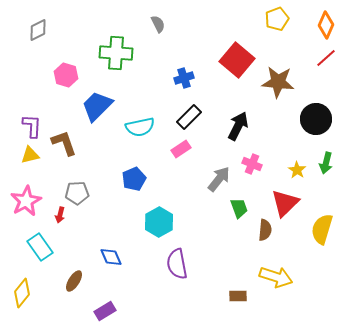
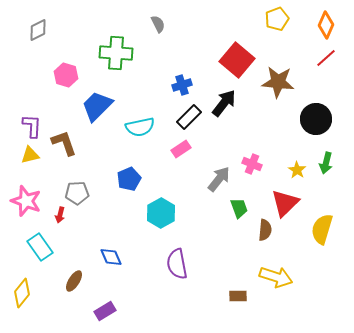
blue cross: moved 2 px left, 7 px down
black arrow: moved 14 px left, 23 px up; rotated 12 degrees clockwise
blue pentagon: moved 5 px left
pink star: rotated 24 degrees counterclockwise
cyan hexagon: moved 2 px right, 9 px up
